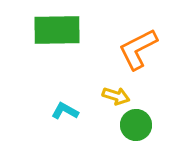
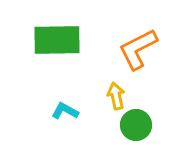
green rectangle: moved 10 px down
yellow arrow: rotated 120 degrees counterclockwise
